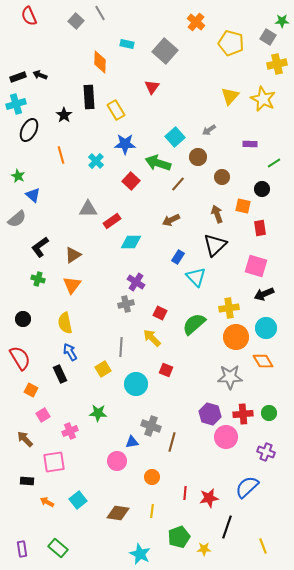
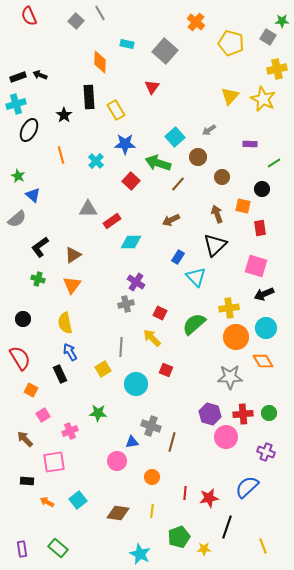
yellow cross at (277, 64): moved 5 px down
